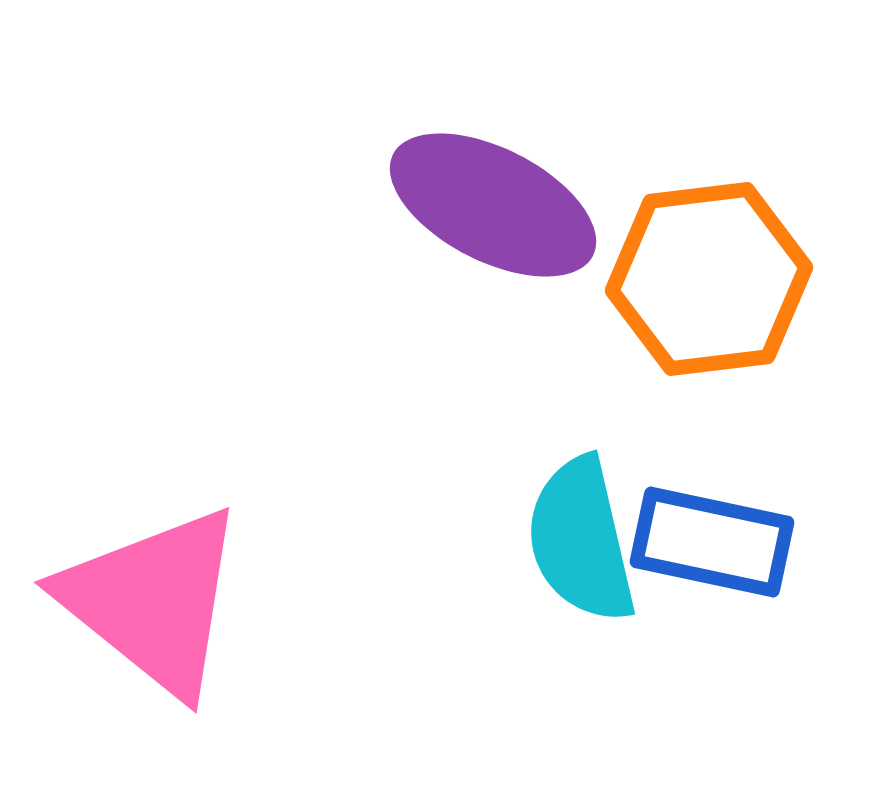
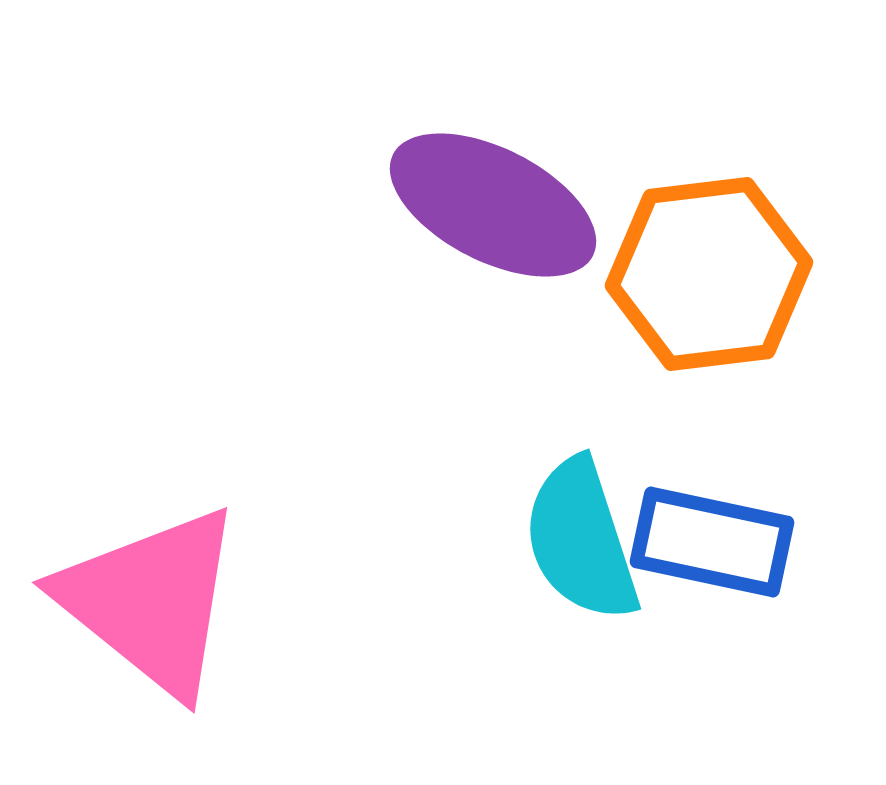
orange hexagon: moved 5 px up
cyan semicircle: rotated 5 degrees counterclockwise
pink triangle: moved 2 px left
